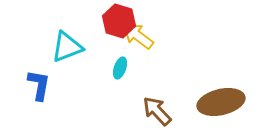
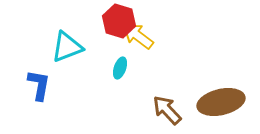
brown arrow: moved 10 px right, 1 px up
